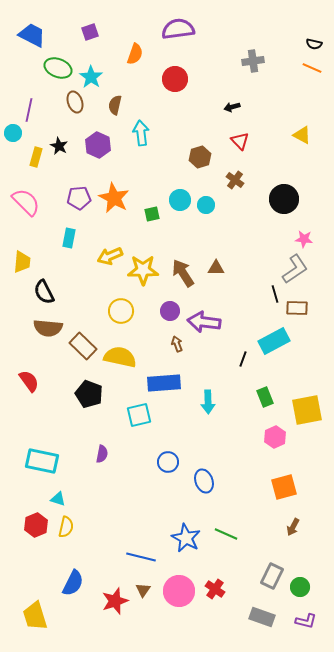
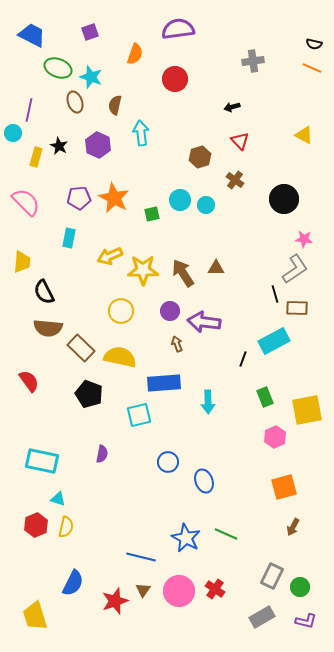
cyan star at (91, 77): rotated 15 degrees counterclockwise
yellow triangle at (302, 135): moved 2 px right
brown rectangle at (83, 346): moved 2 px left, 2 px down
gray rectangle at (262, 617): rotated 50 degrees counterclockwise
